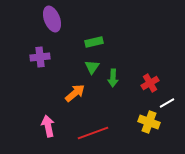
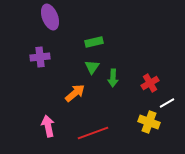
purple ellipse: moved 2 px left, 2 px up
